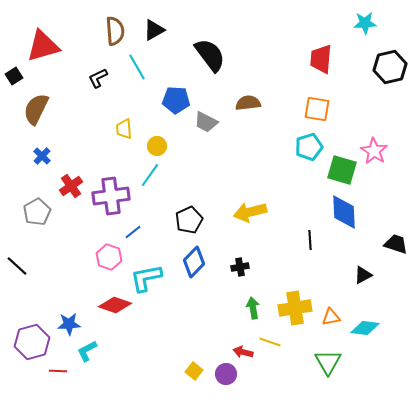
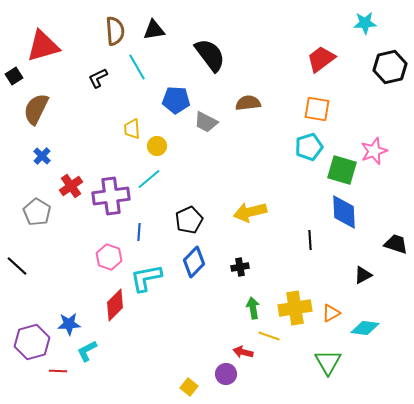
black triangle at (154, 30): rotated 20 degrees clockwise
red trapezoid at (321, 59): rotated 48 degrees clockwise
yellow trapezoid at (124, 129): moved 8 px right
pink star at (374, 151): rotated 20 degrees clockwise
cyan line at (150, 175): moved 1 px left, 4 px down; rotated 15 degrees clockwise
gray pentagon at (37, 212): rotated 12 degrees counterclockwise
blue line at (133, 232): moved 6 px right; rotated 48 degrees counterclockwise
red diamond at (115, 305): rotated 64 degrees counterclockwise
orange triangle at (331, 317): moved 4 px up; rotated 18 degrees counterclockwise
yellow line at (270, 342): moved 1 px left, 6 px up
yellow square at (194, 371): moved 5 px left, 16 px down
